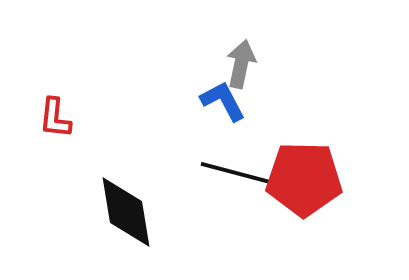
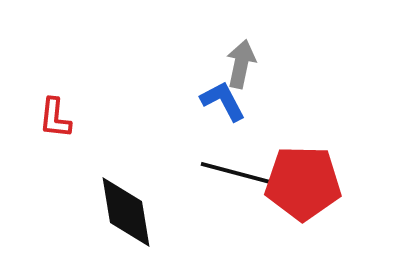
red pentagon: moved 1 px left, 4 px down
